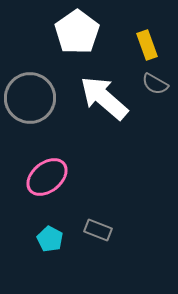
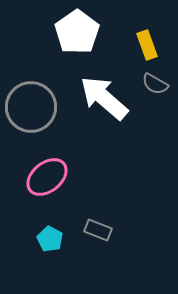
gray circle: moved 1 px right, 9 px down
